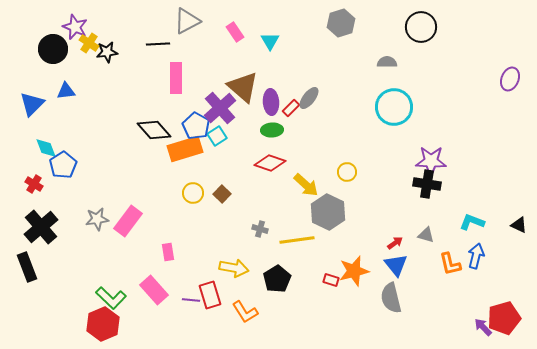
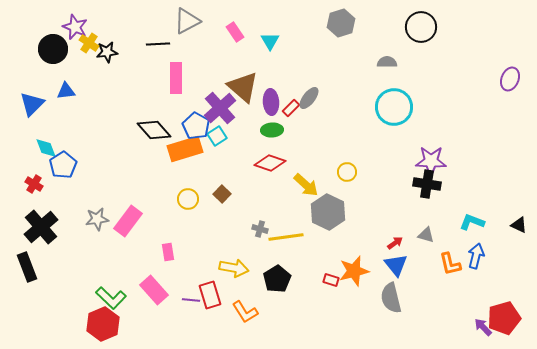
yellow circle at (193, 193): moved 5 px left, 6 px down
yellow line at (297, 240): moved 11 px left, 3 px up
